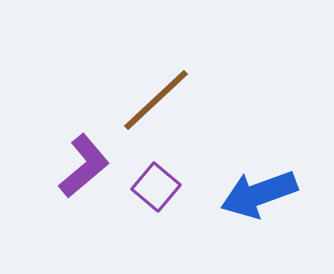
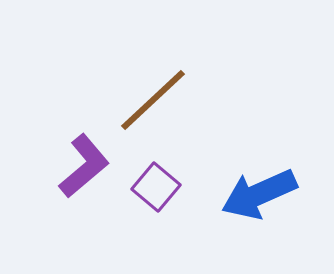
brown line: moved 3 px left
blue arrow: rotated 4 degrees counterclockwise
